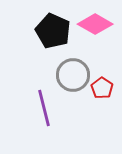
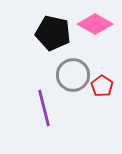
black pentagon: moved 2 px down; rotated 12 degrees counterclockwise
red pentagon: moved 2 px up
